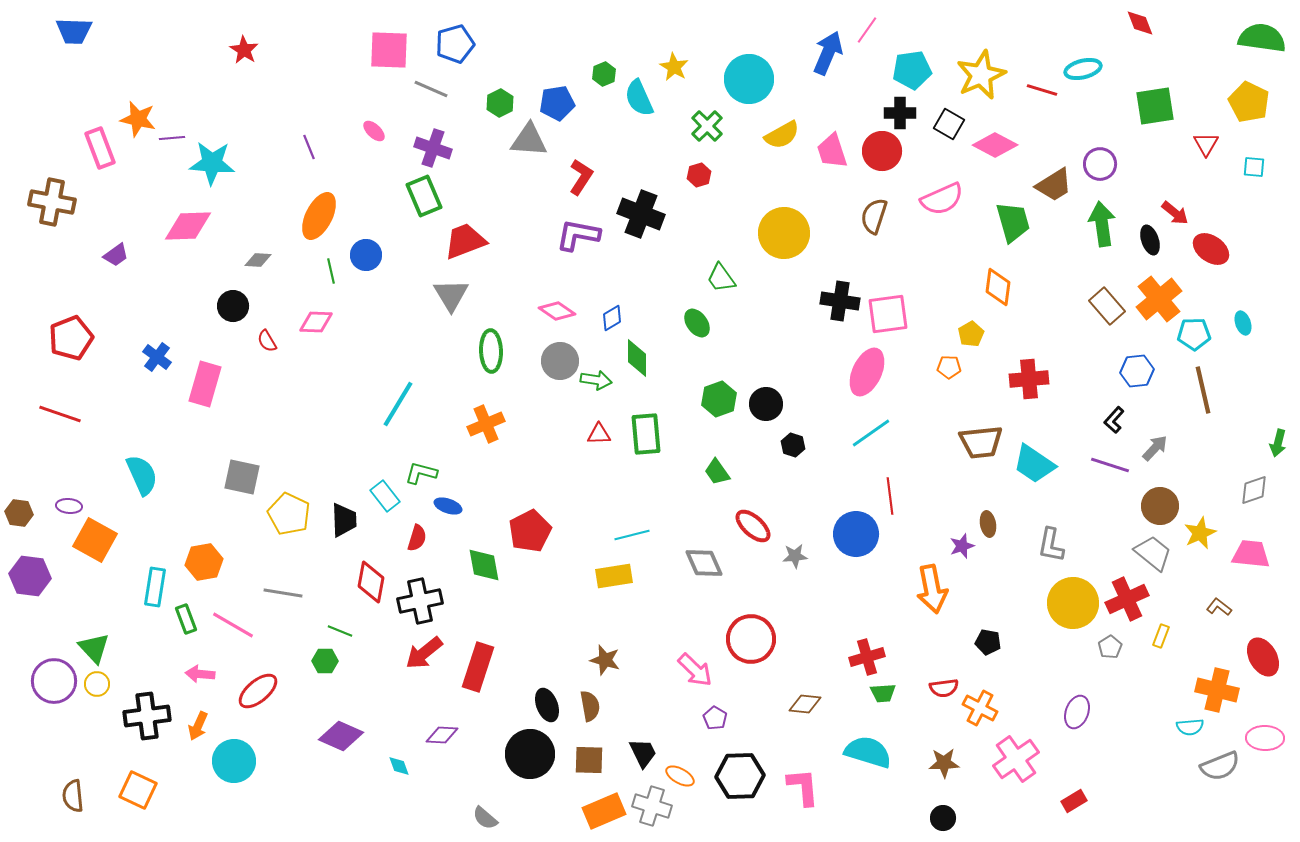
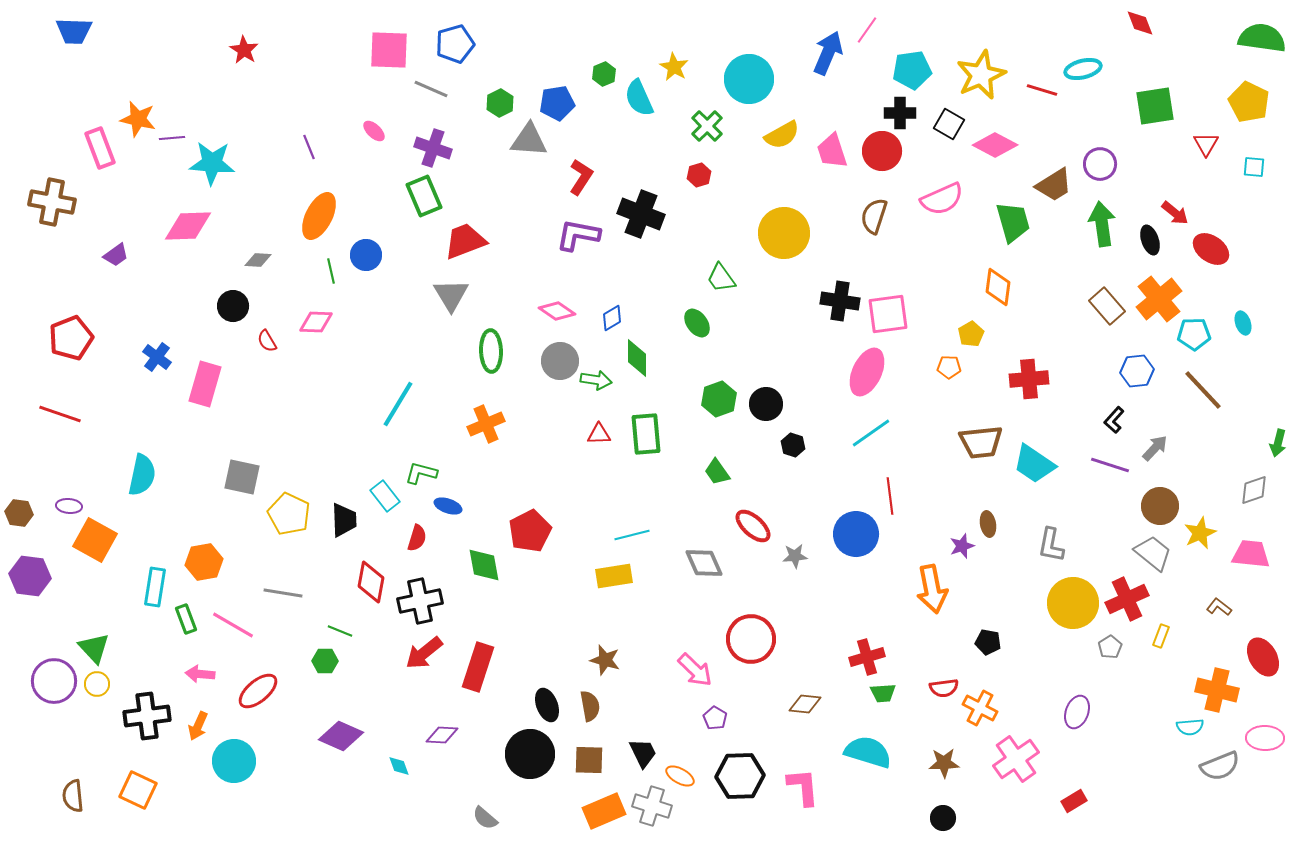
brown line at (1203, 390): rotated 30 degrees counterclockwise
cyan semicircle at (142, 475): rotated 36 degrees clockwise
